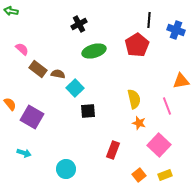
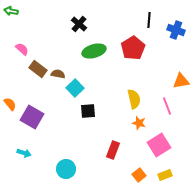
black cross: rotated 21 degrees counterclockwise
red pentagon: moved 4 px left, 3 px down
pink square: rotated 15 degrees clockwise
